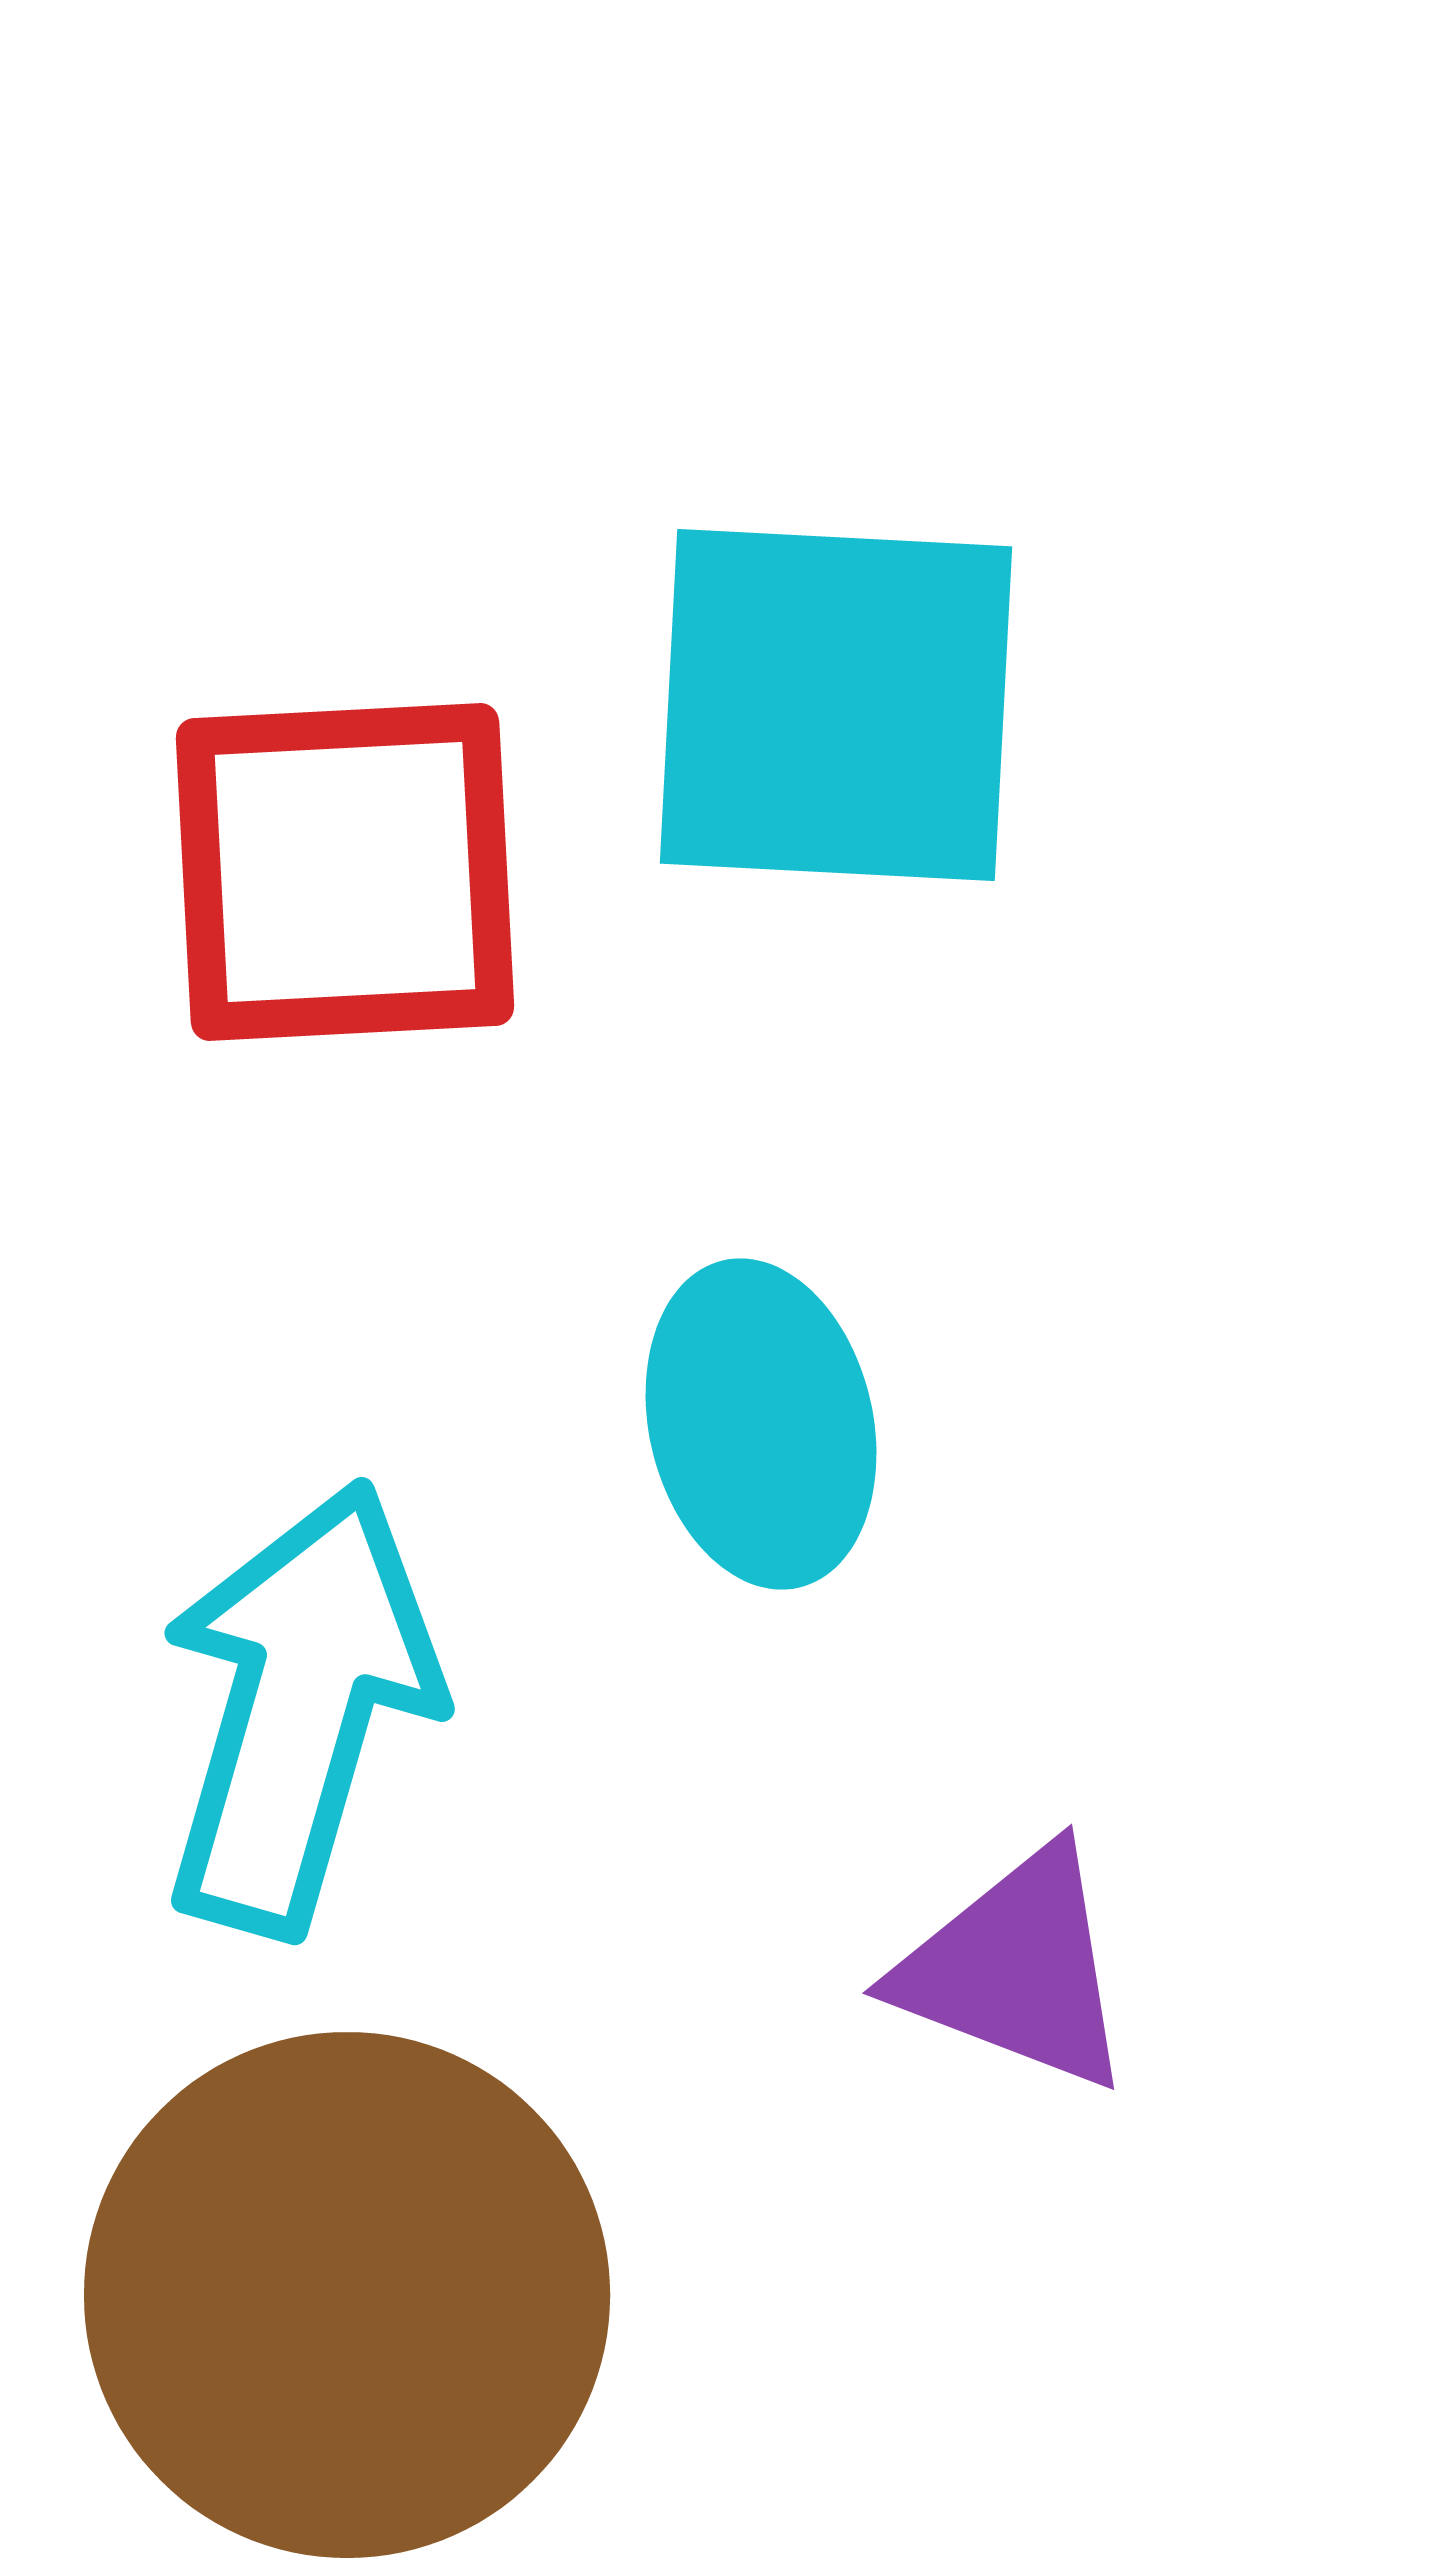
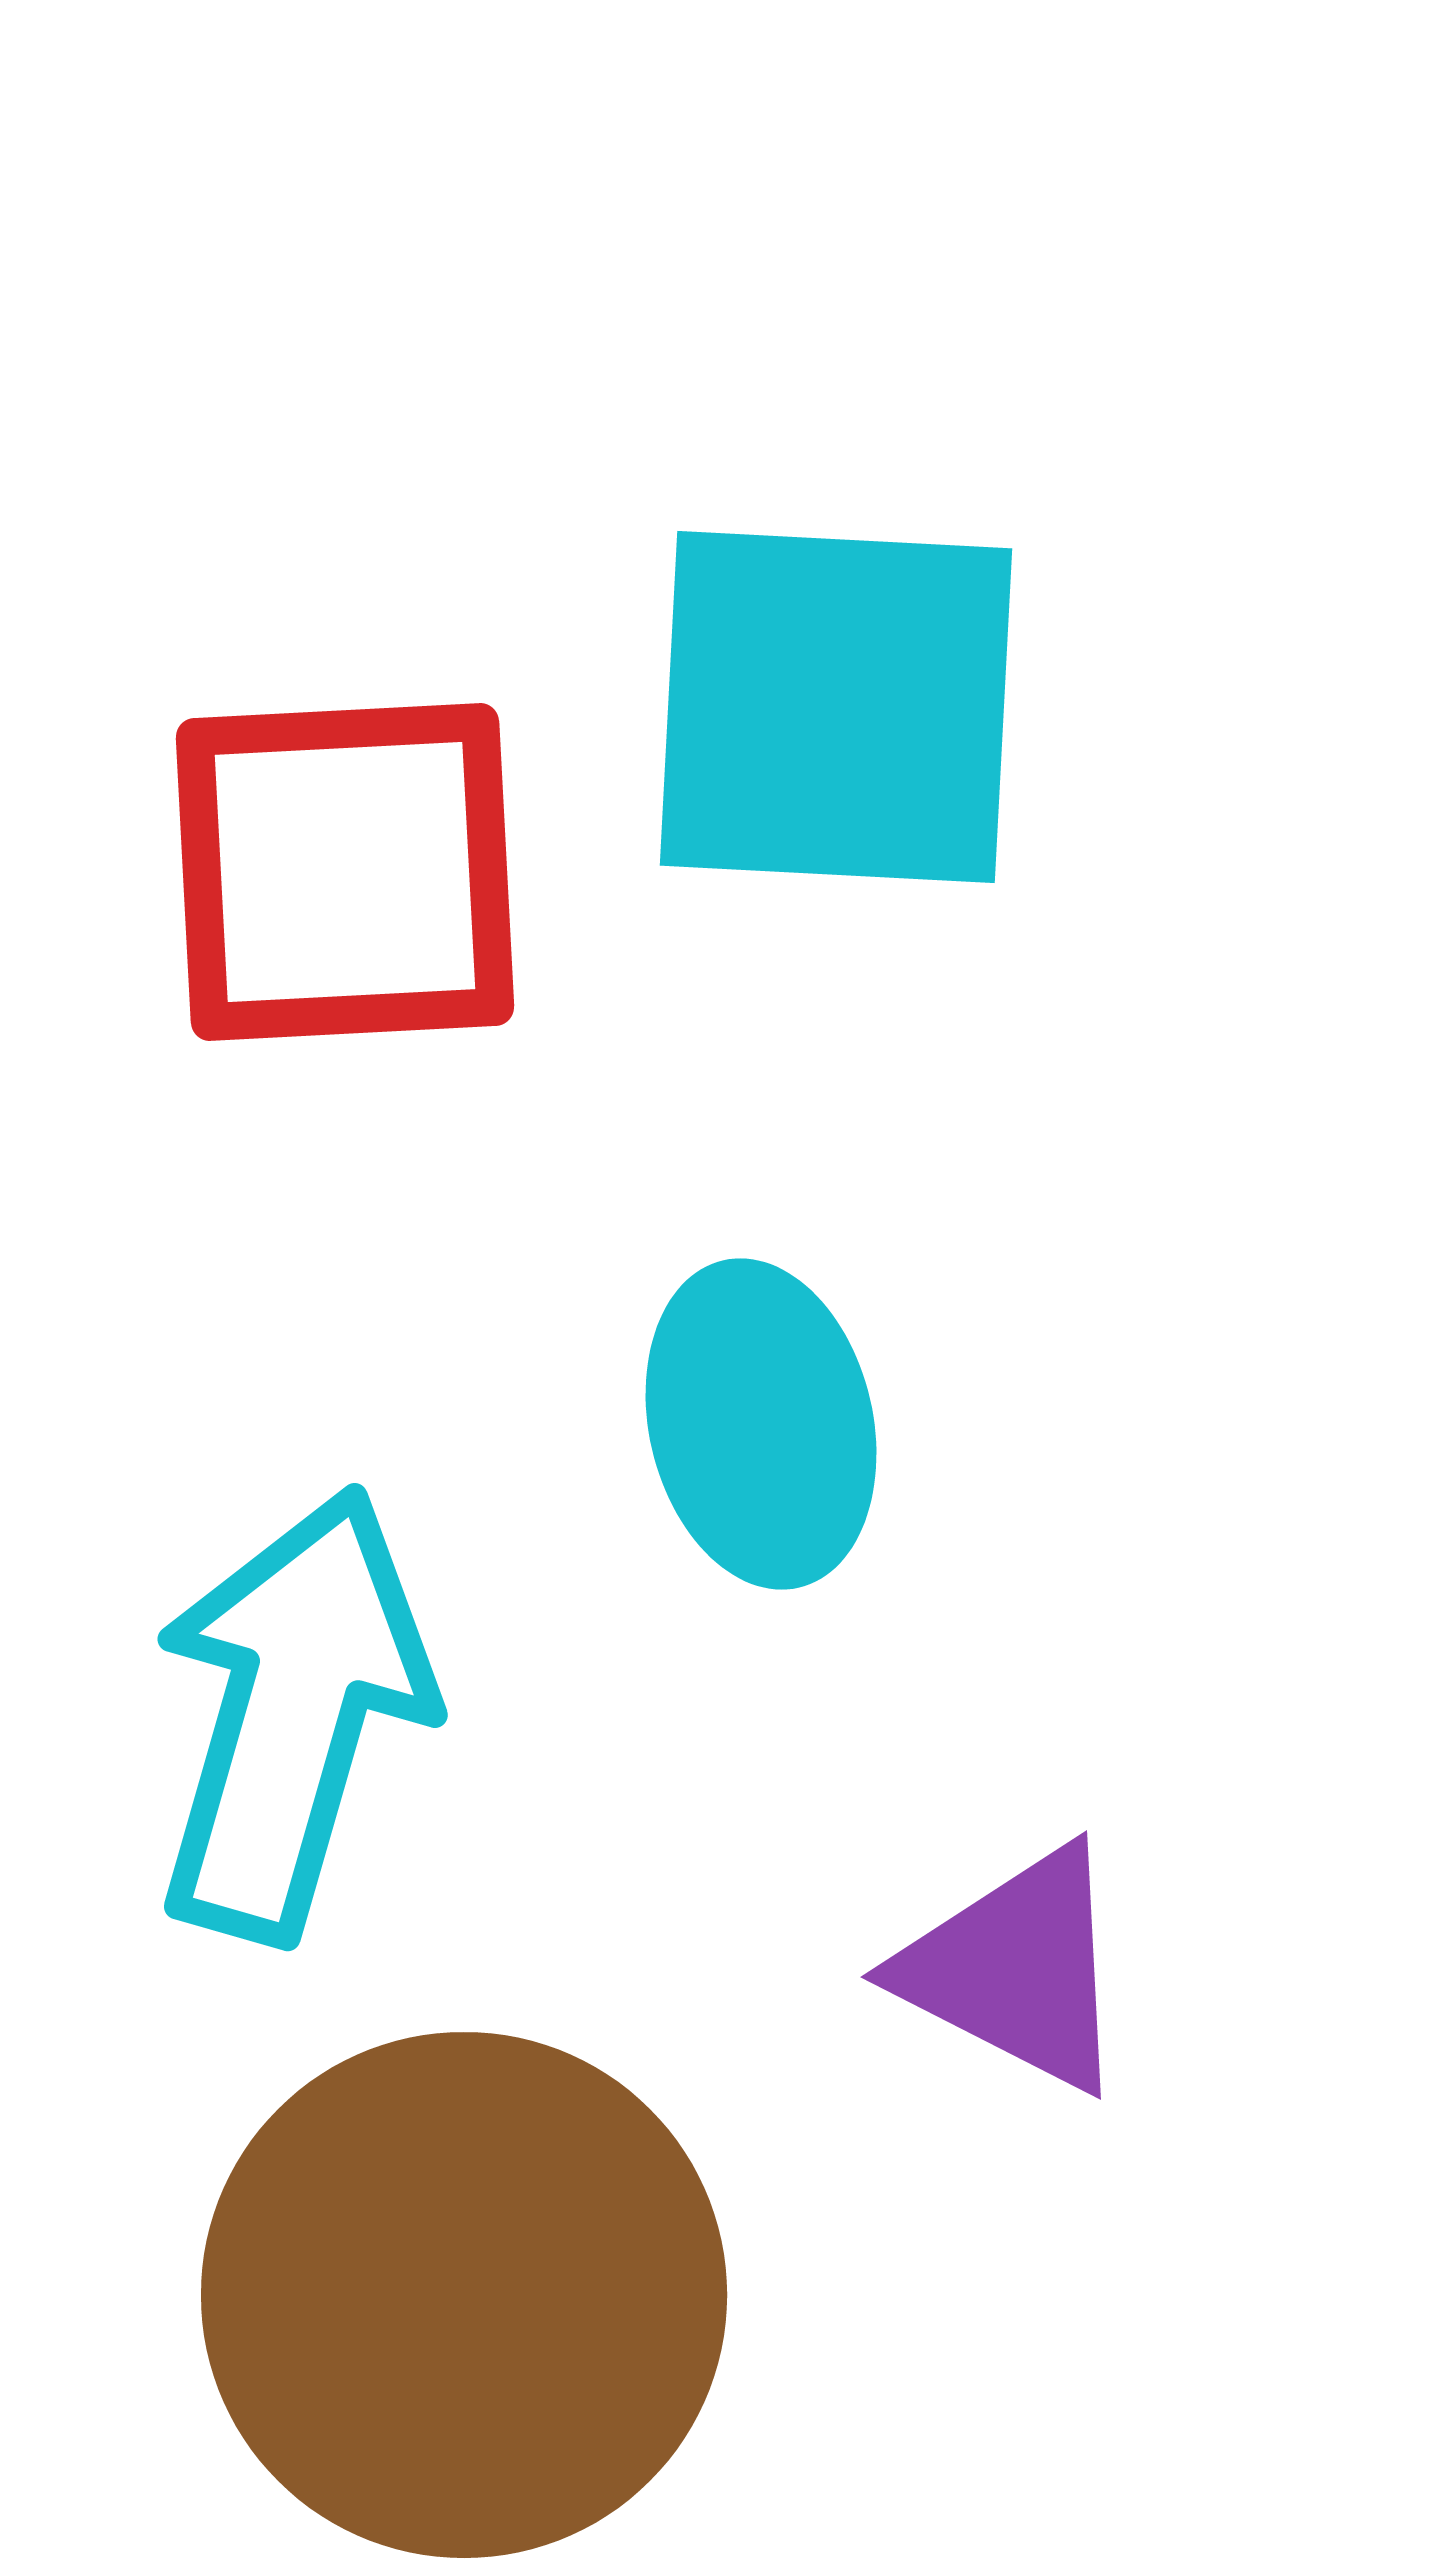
cyan square: moved 2 px down
cyan arrow: moved 7 px left, 6 px down
purple triangle: rotated 6 degrees clockwise
brown circle: moved 117 px right
